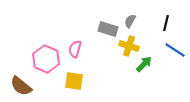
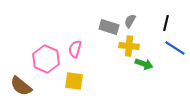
gray rectangle: moved 1 px right, 2 px up
yellow cross: rotated 12 degrees counterclockwise
blue line: moved 2 px up
green arrow: rotated 66 degrees clockwise
